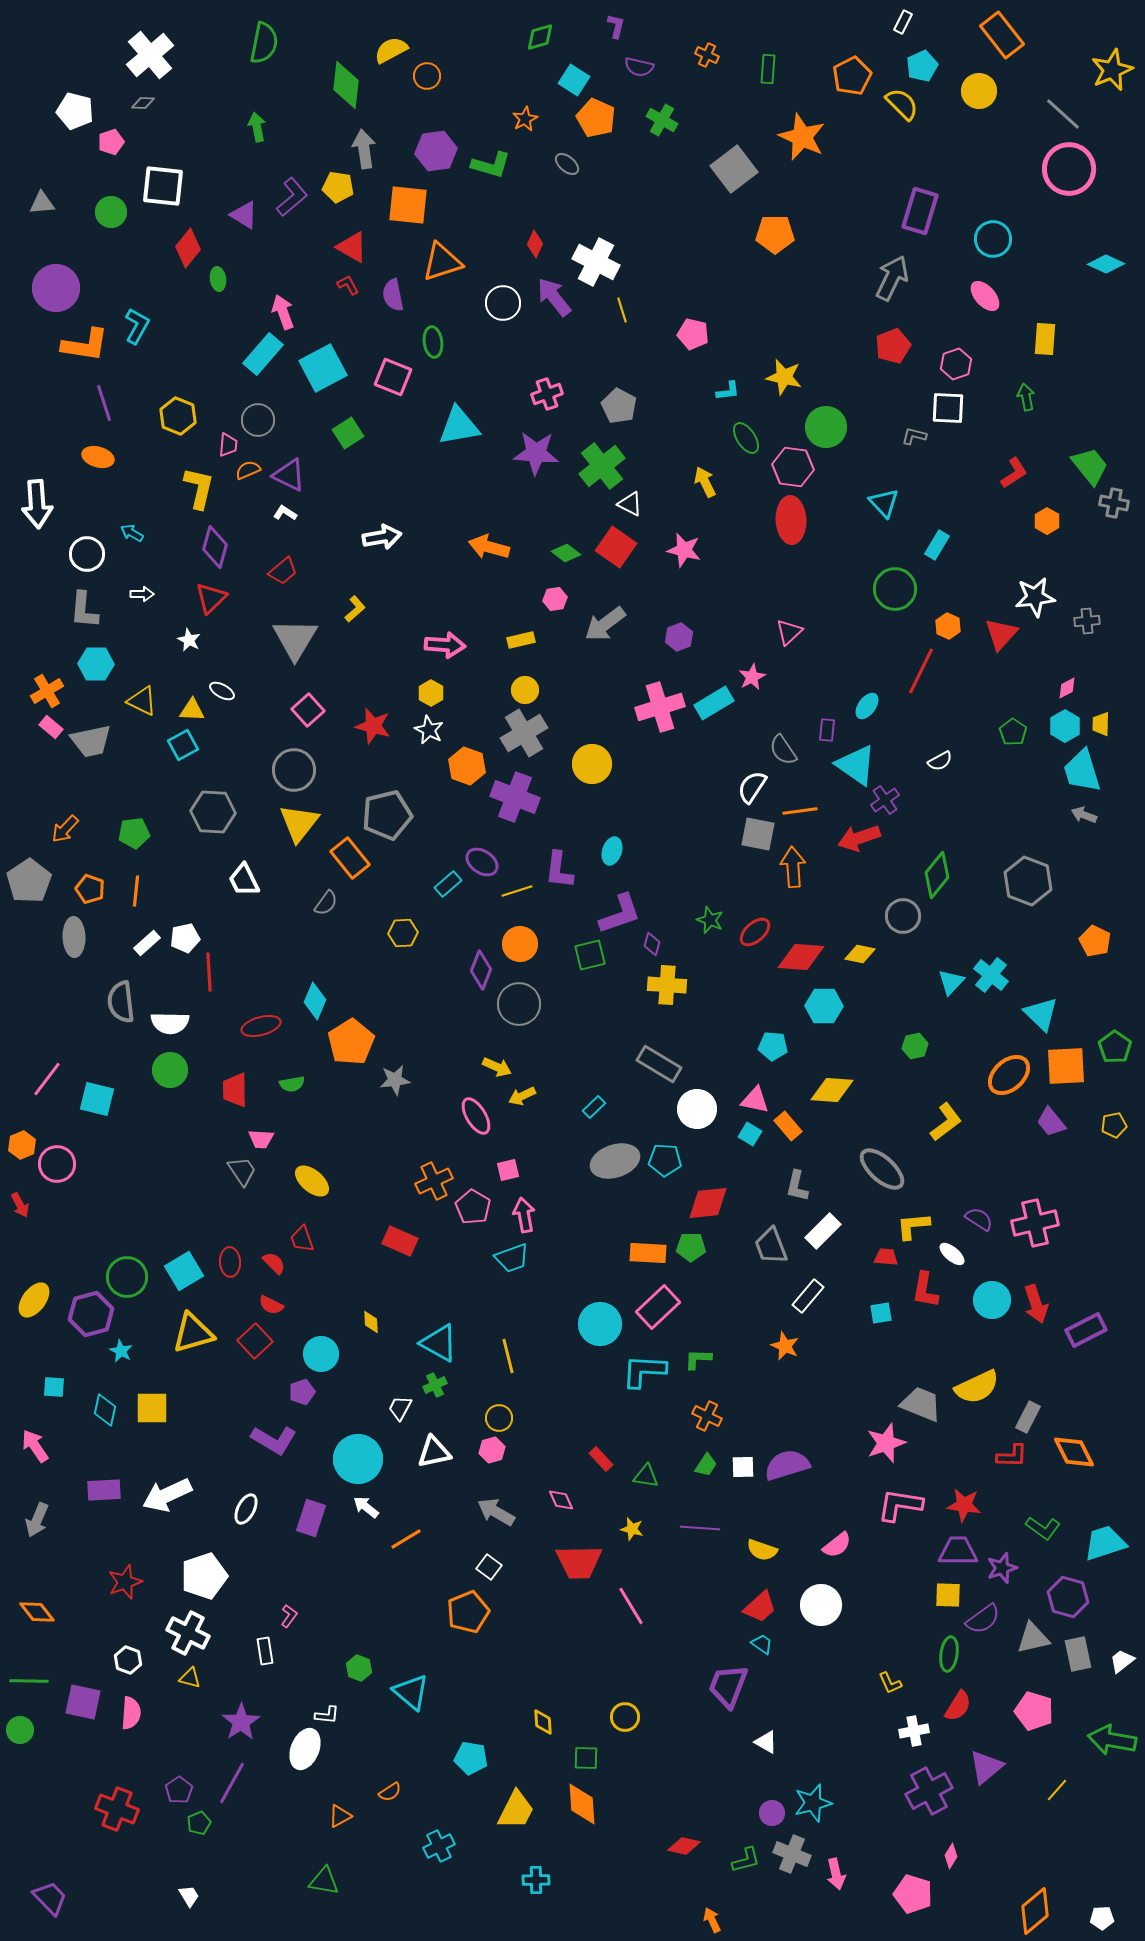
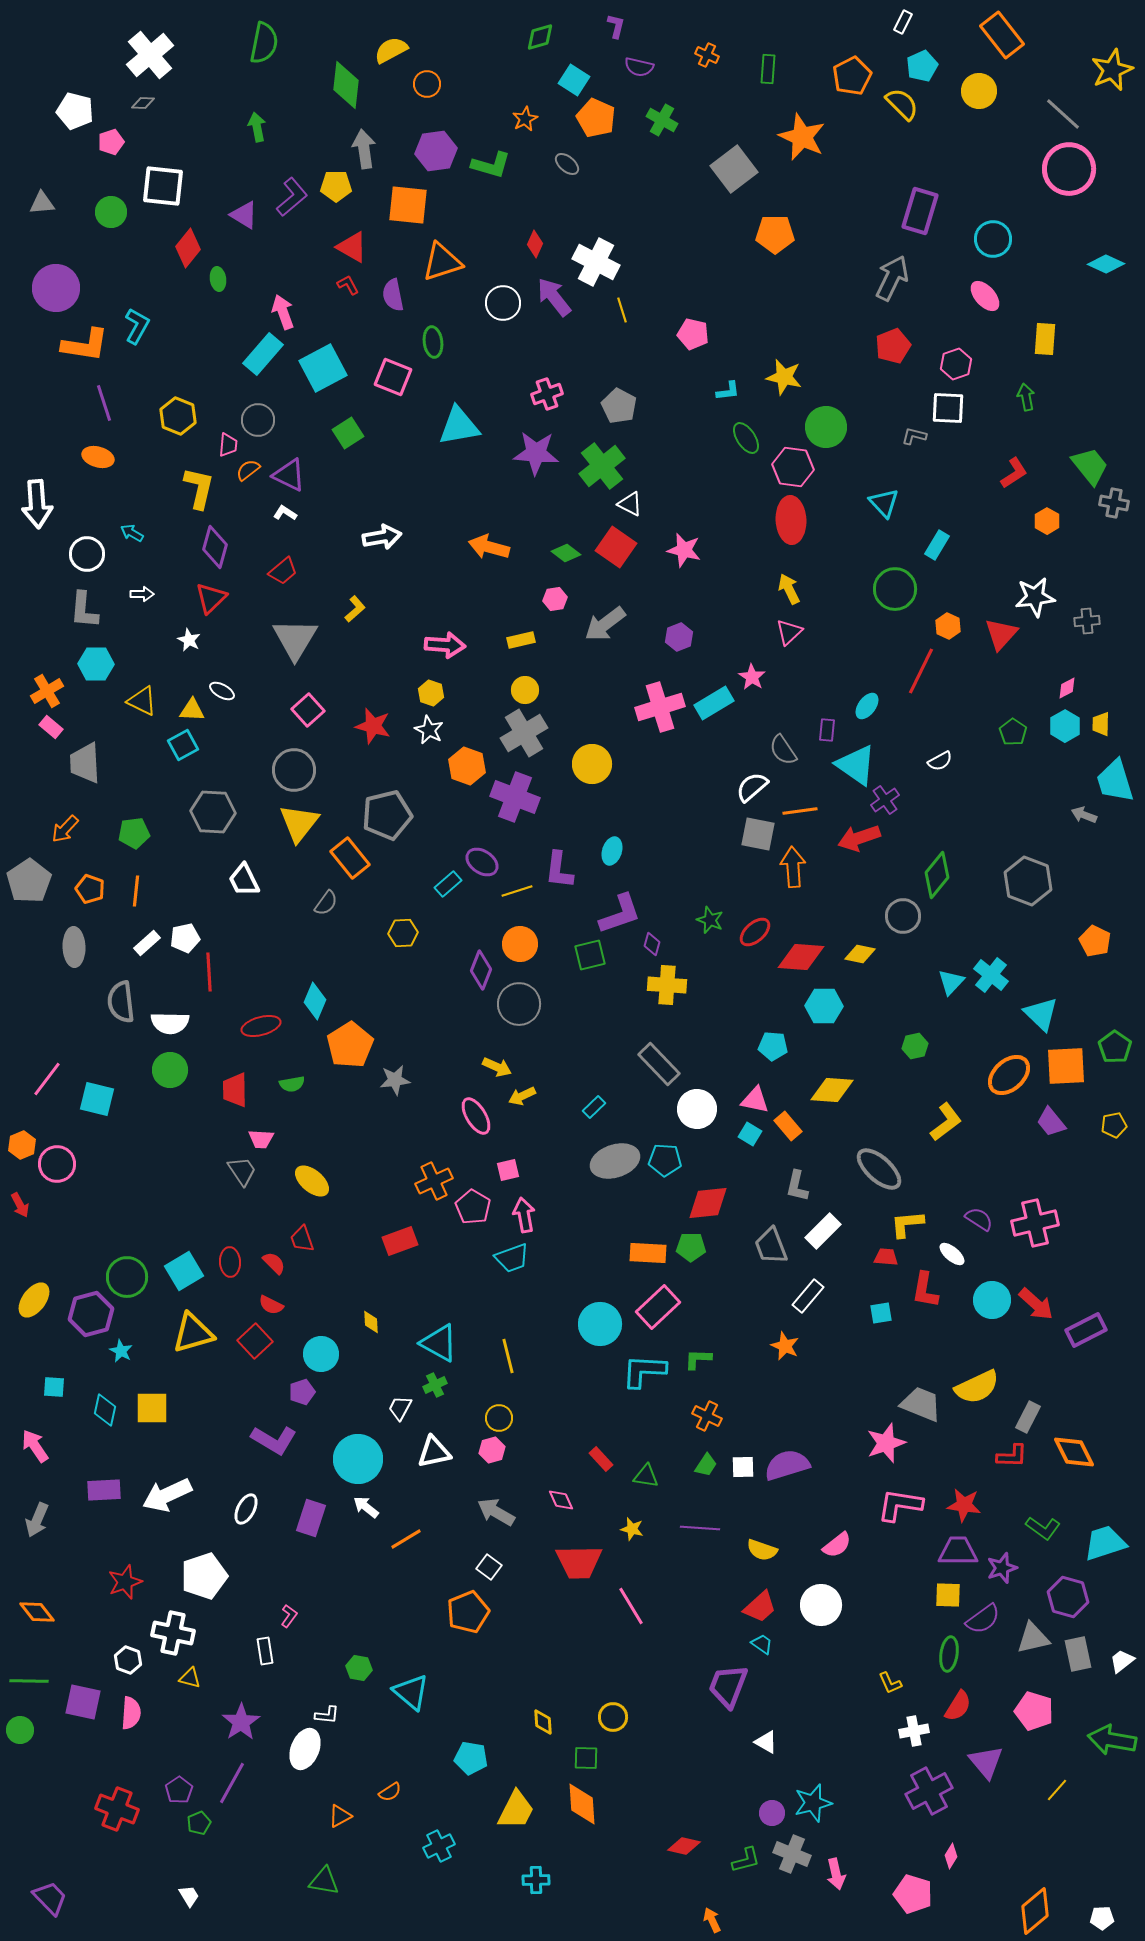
orange circle at (427, 76): moved 8 px down
yellow pentagon at (338, 187): moved 2 px left, 1 px up; rotated 8 degrees counterclockwise
orange semicircle at (248, 470): rotated 15 degrees counterclockwise
yellow arrow at (705, 482): moved 84 px right, 107 px down
pink star at (752, 677): rotated 12 degrees counterclockwise
yellow hexagon at (431, 693): rotated 10 degrees counterclockwise
gray trapezoid at (91, 741): moved 6 px left, 22 px down; rotated 99 degrees clockwise
cyan trapezoid at (1082, 771): moved 33 px right, 10 px down
white semicircle at (752, 787): rotated 16 degrees clockwise
gray ellipse at (74, 937): moved 10 px down
orange pentagon at (351, 1042): moved 1 px left, 3 px down
gray rectangle at (659, 1064): rotated 15 degrees clockwise
gray ellipse at (882, 1169): moved 3 px left
yellow L-shape at (913, 1226): moved 6 px left, 2 px up
red rectangle at (400, 1241): rotated 44 degrees counterclockwise
red arrow at (1036, 1304): rotated 30 degrees counterclockwise
white cross at (188, 1633): moved 15 px left; rotated 15 degrees counterclockwise
green hexagon at (359, 1668): rotated 10 degrees counterclockwise
yellow circle at (625, 1717): moved 12 px left
purple triangle at (986, 1767): moved 5 px up; rotated 30 degrees counterclockwise
